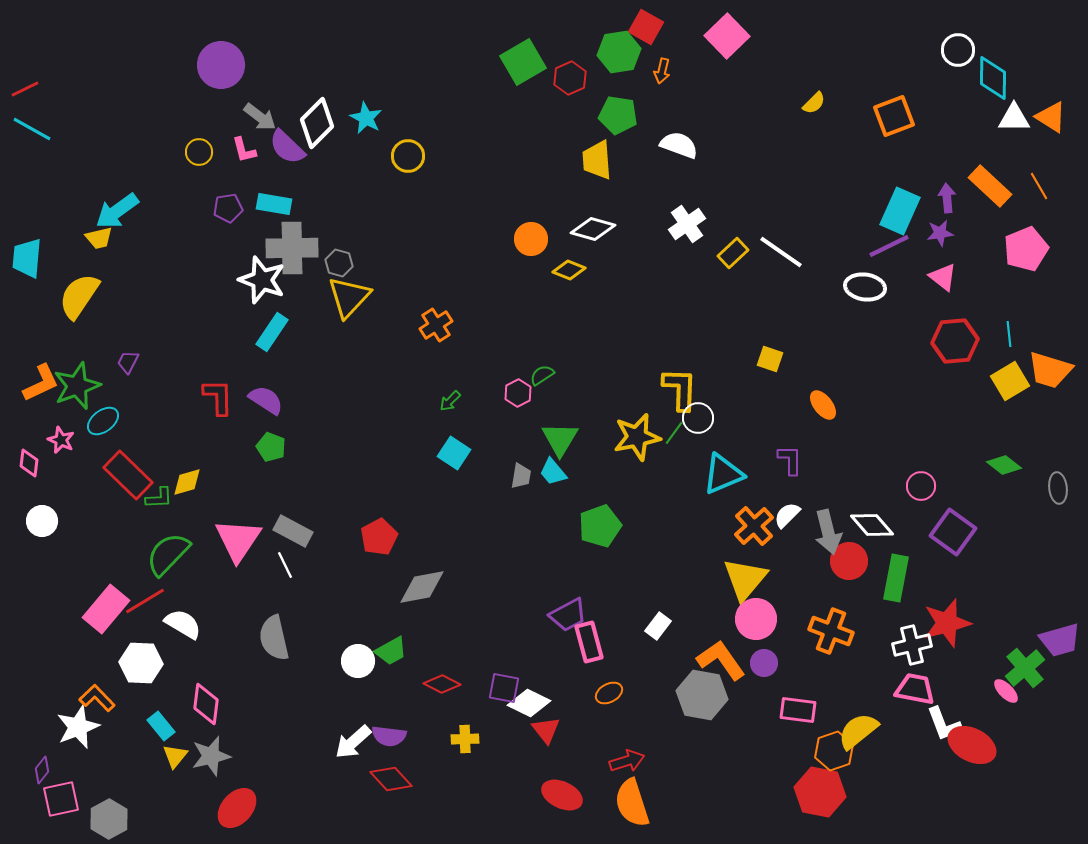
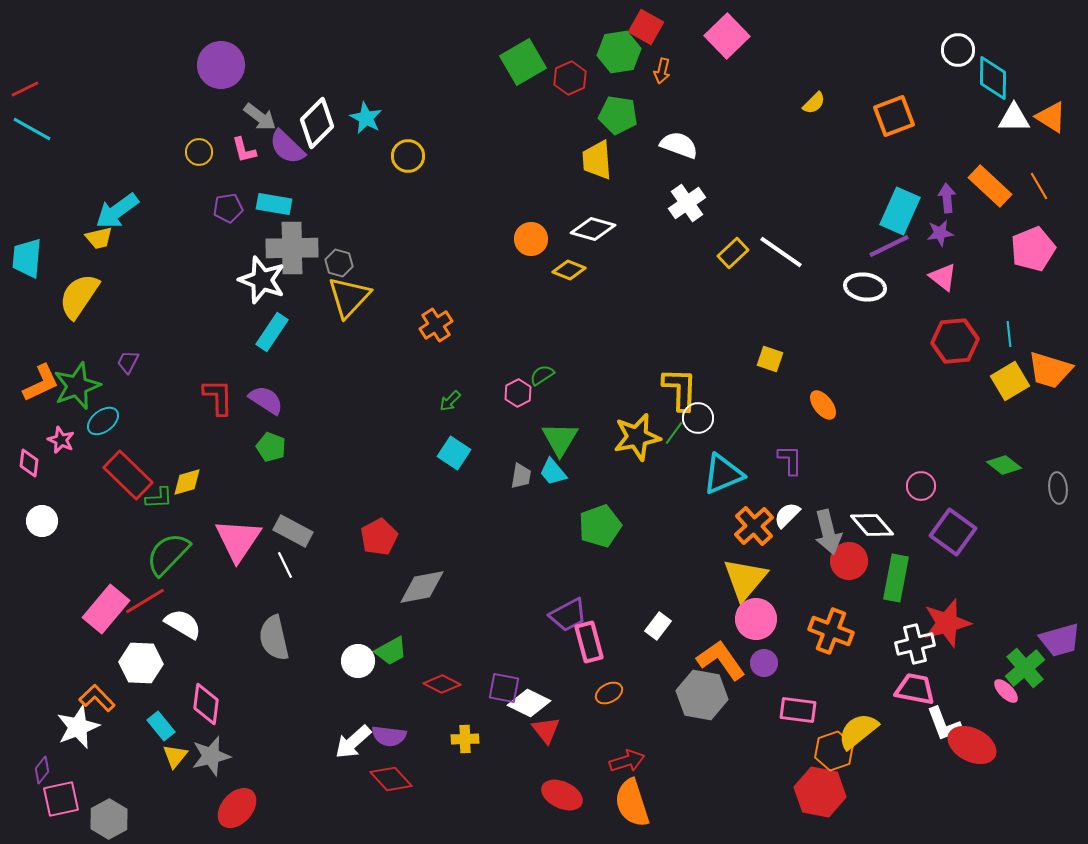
white cross at (687, 224): moved 21 px up
pink pentagon at (1026, 249): moved 7 px right
white cross at (912, 645): moved 3 px right, 1 px up
